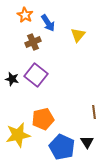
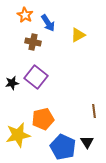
yellow triangle: rotated 21 degrees clockwise
brown cross: rotated 35 degrees clockwise
purple square: moved 2 px down
black star: moved 4 px down; rotated 24 degrees counterclockwise
brown line: moved 1 px up
blue pentagon: moved 1 px right
